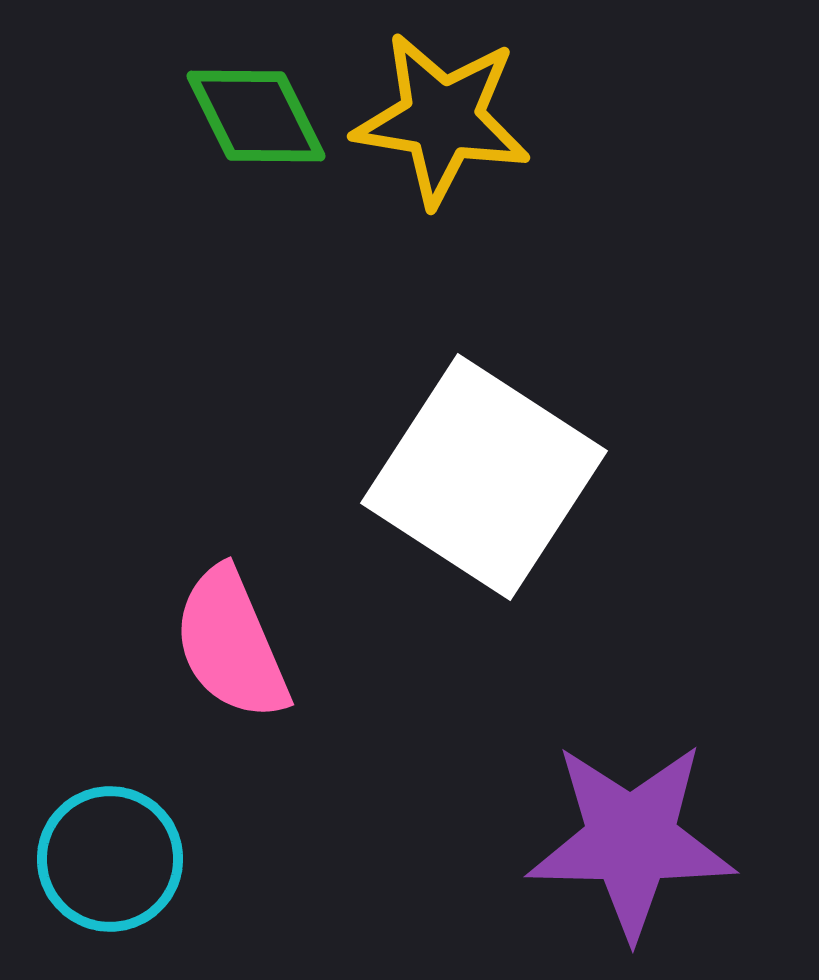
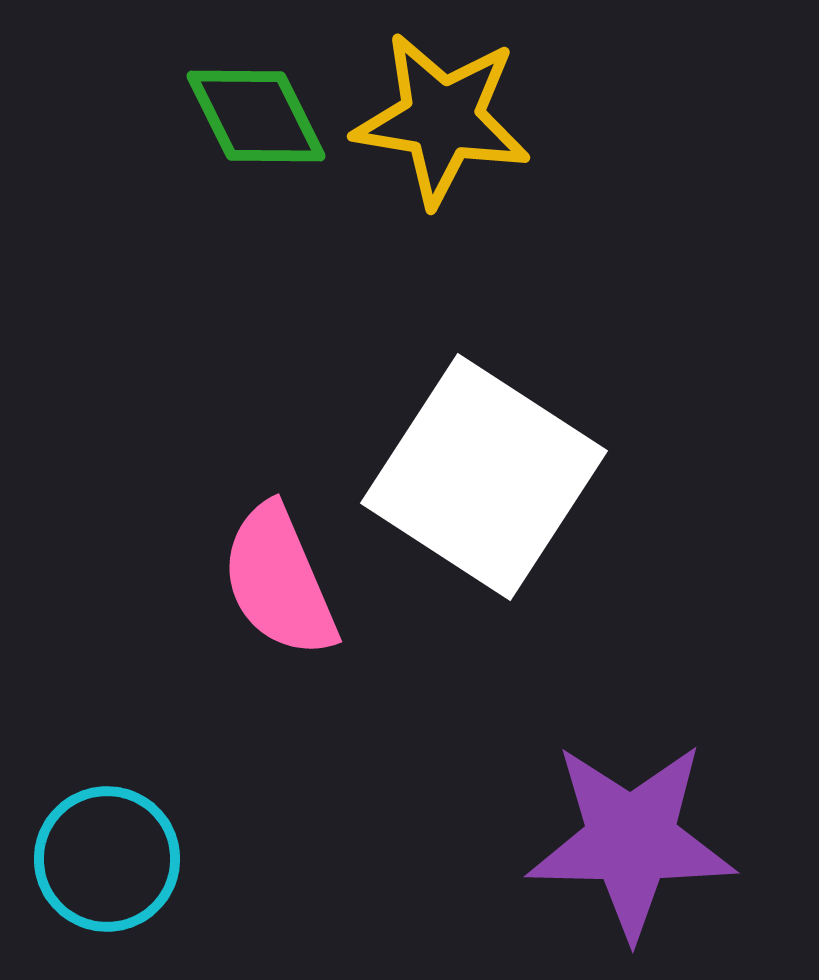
pink semicircle: moved 48 px right, 63 px up
cyan circle: moved 3 px left
